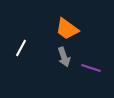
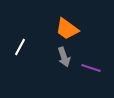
white line: moved 1 px left, 1 px up
